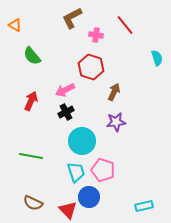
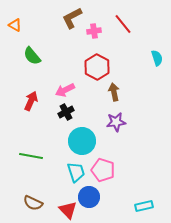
red line: moved 2 px left, 1 px up
pink cross: moved 2 px left, 4 px up; rotated 16 degrees counterclockwise
red hexagon: moved 6 px right; rotated 10 degrees clockwise
brown arrow: rotated 36 degrees counterclockwise
